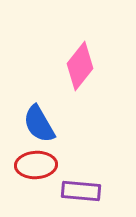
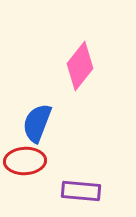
blue semicircle: moved 2 px left, 1 px up; rotated 51 degrees clockwise
red ellipse: moved 11 px left, 4 px up
